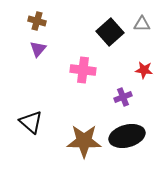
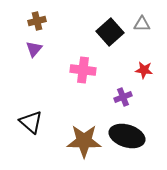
brown cross: rotated 30 degrees counterclockwise
purple triangle: moved 4 px left
black ellipse: rotated 32 degrees clockwise
